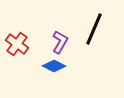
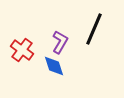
red cross: moved 5 px right, 6 px down
blue diamond: rotated 45 degrees clockwise
